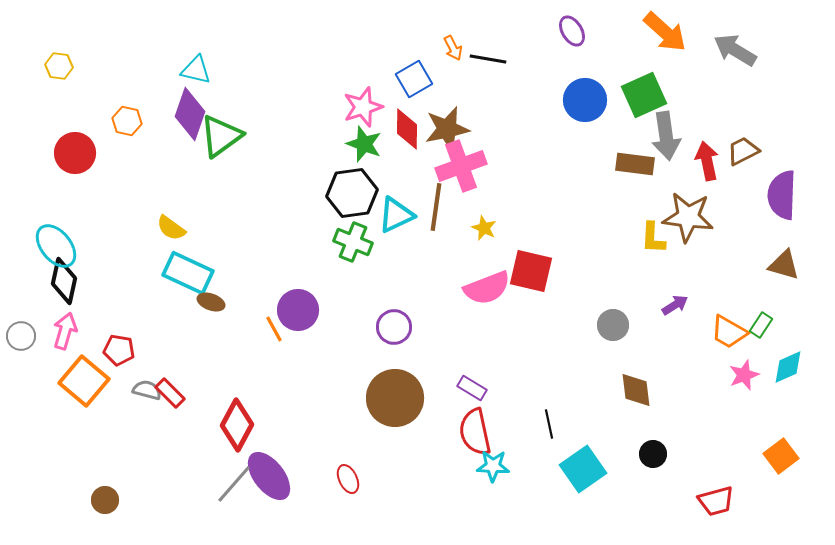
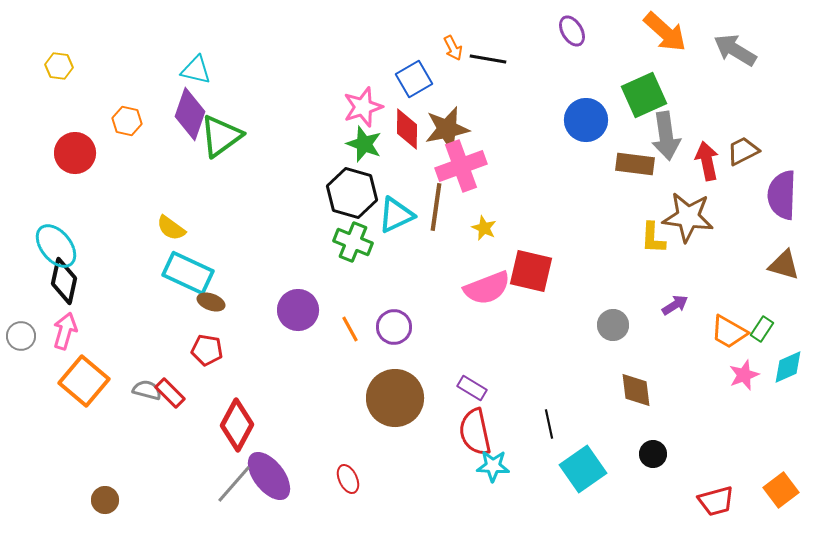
blue circle at (585, 100): moved 1 px right, 20 px down
black hexagon at (352, 193): rotated 24 degrees clockwise
green rectangle at (761, 325): moved 1 px right, 4 px down
orange line at (274, 329): moved 76 px right
red pentagon at (119, 350): moved 88 px right
orange square at (781, 456): moved 34 px down
